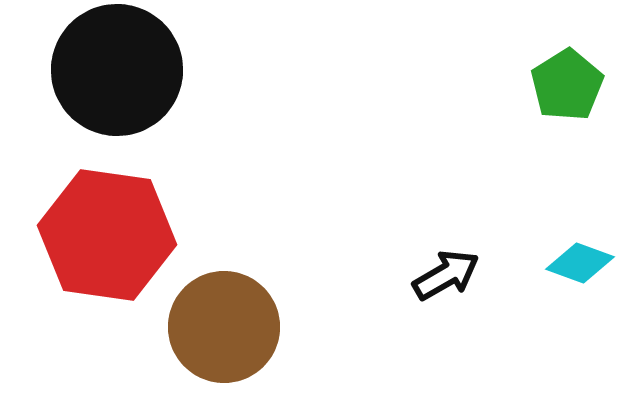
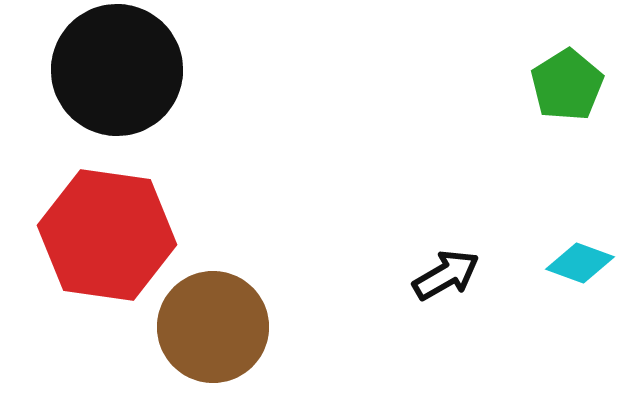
brown circle: moved 11 px left
